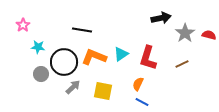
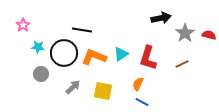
black circle: moved 9 px up
